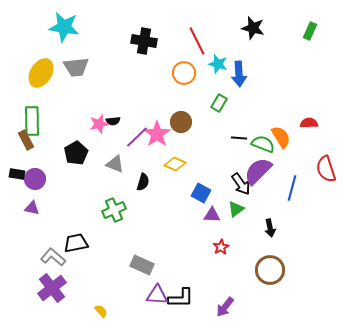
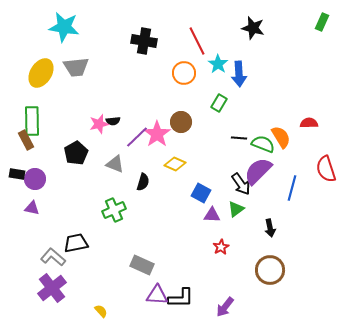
green rectangle at (310, 31): moved 12 px right, 9 px up
cyan star at (218, 64): rotated 18 degrees clockwise
